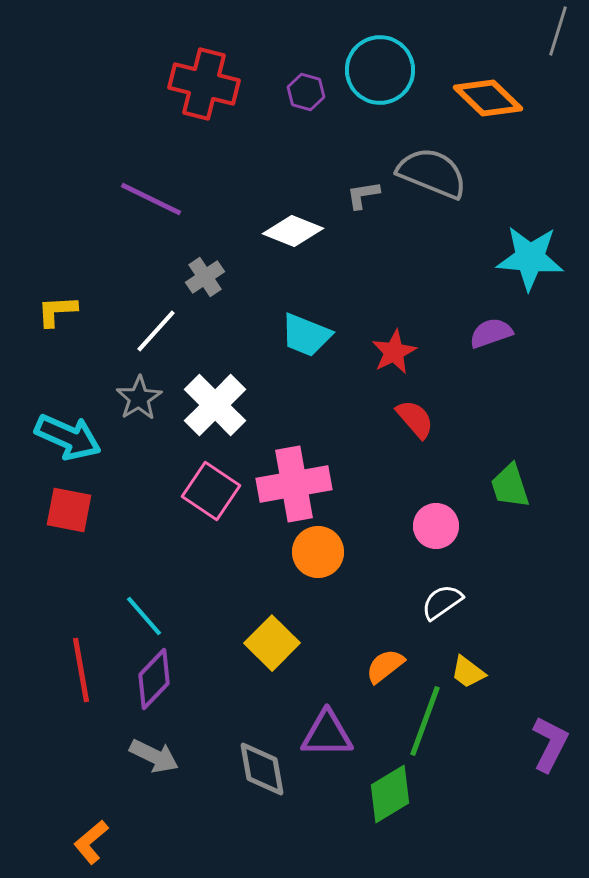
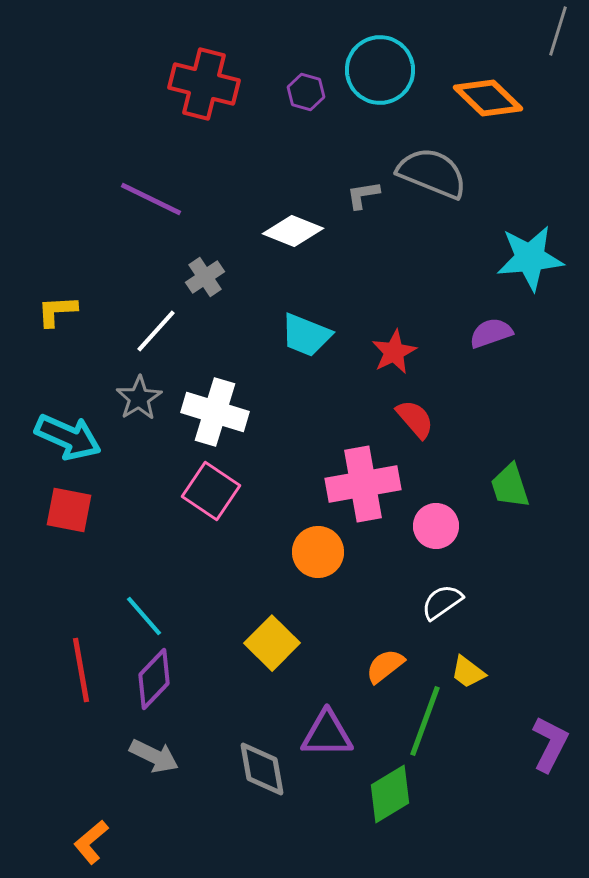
cyan star: rotated 10 degrees counterclockwise
white cross: moved 7 px down; rotated 28 degrees counterclockwise
pink cross: moved 69 px right
